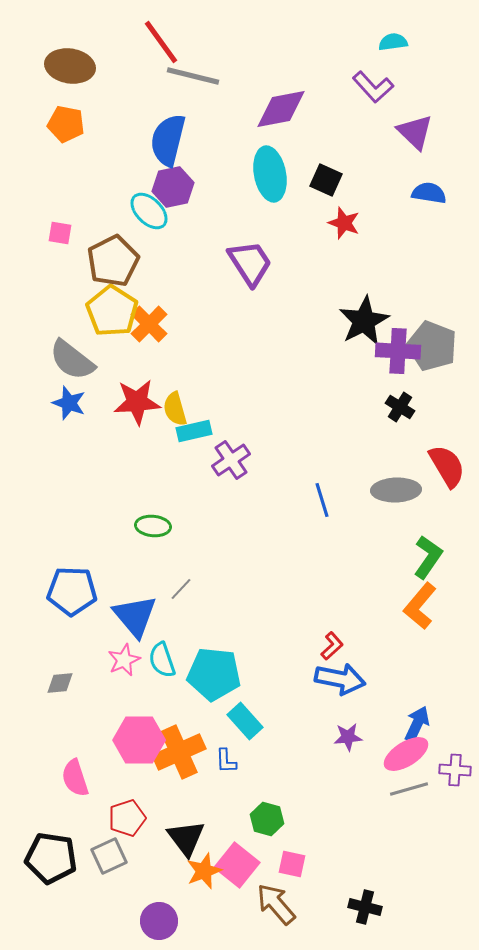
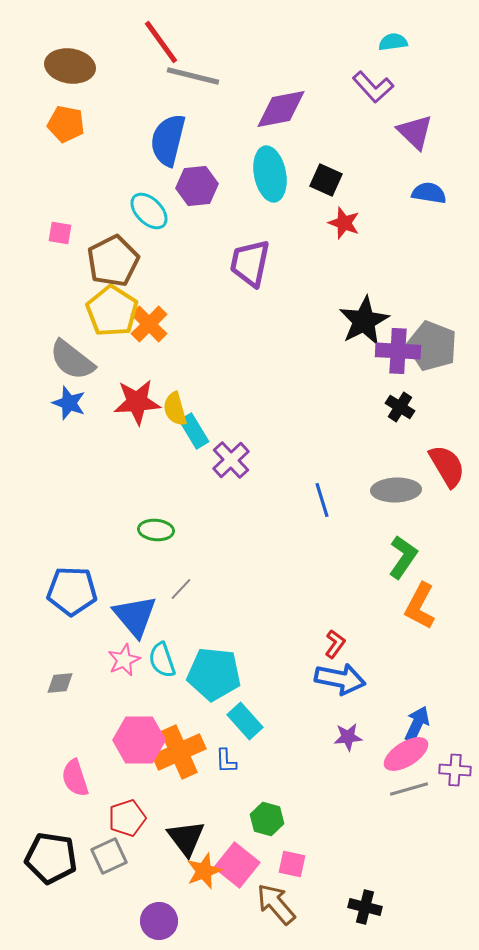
purple hexagon at (173, 187): moved 24 px right, 1 px up; rotated 6 degrees clockwise
purple trapezoid at (250, 263): rotated 135 degrees counterclockwise
cyan rectangle at (194, 431): rotated 72 degrees clockwise
purple cross at (231, 460): rotated 9 degrees counterclockwise
green ellipse at (153, 526): moved 3 px right, 4 px down
green L-shape at (428, 557): moved 25 px left
orange L-shape at (420, 606): rotated 12 degrees counterclockwise
red L-shape at (332, 646): moved 3 px right, 2 px up; rotated 12 degrees counterclockwise
